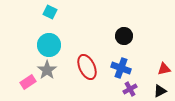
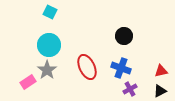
red triangle: moved 3 px left, 2 px down
